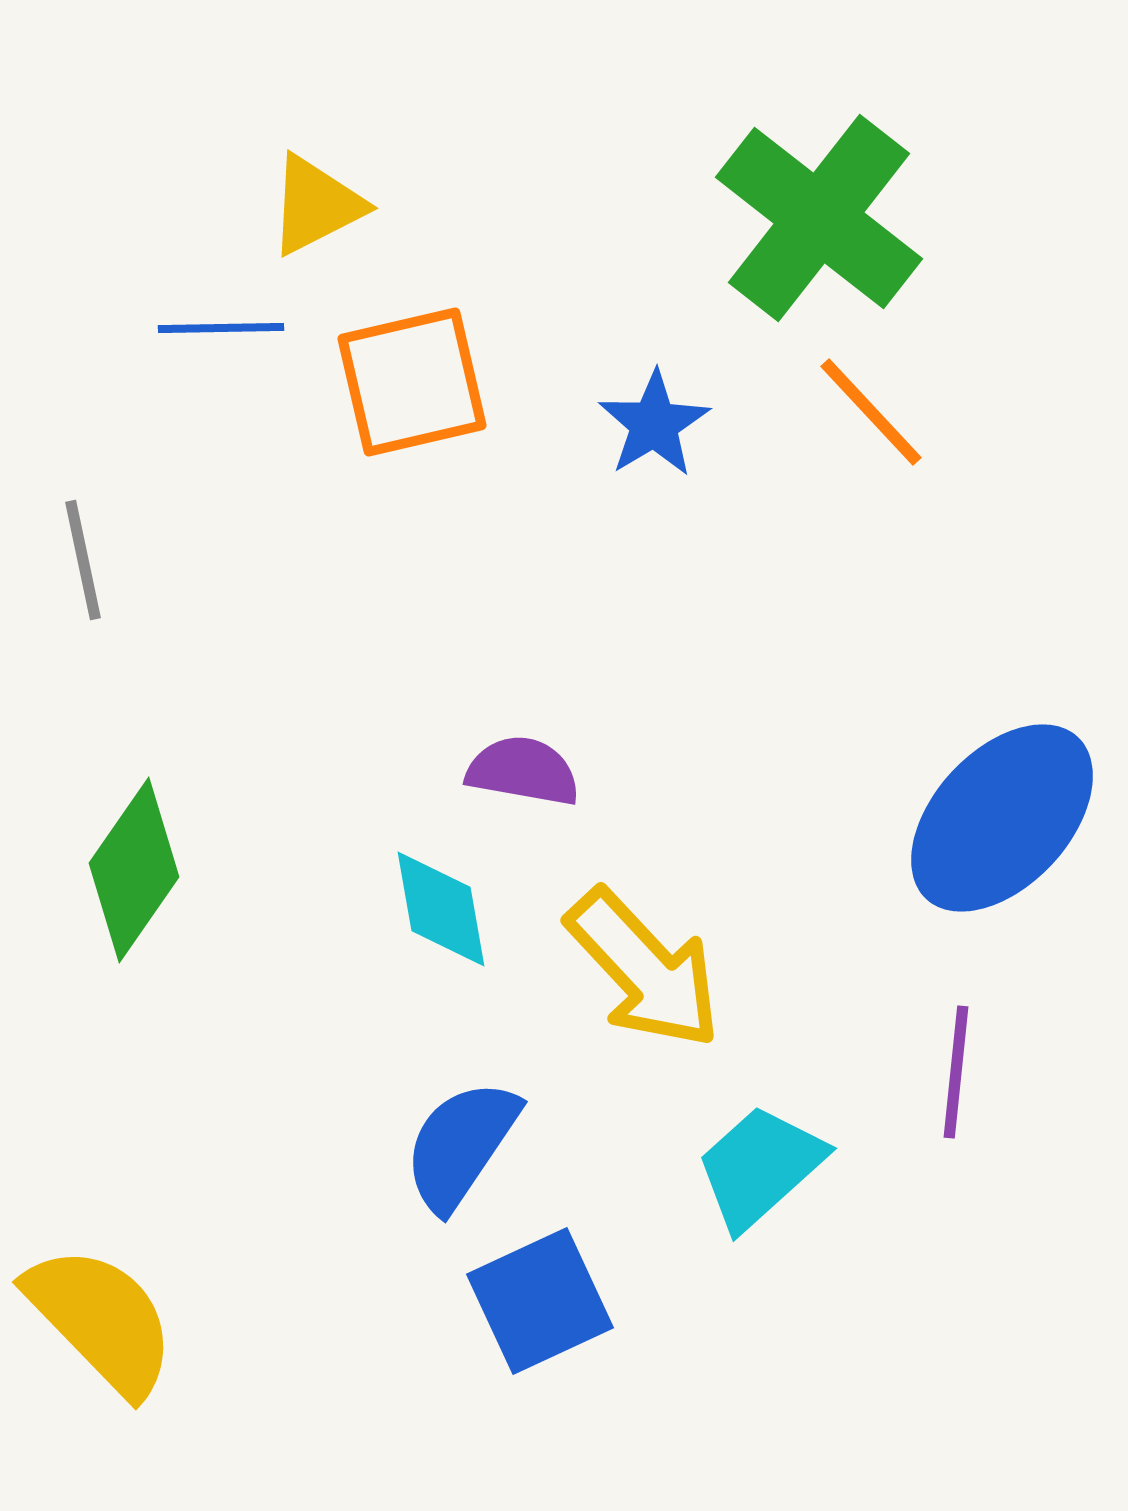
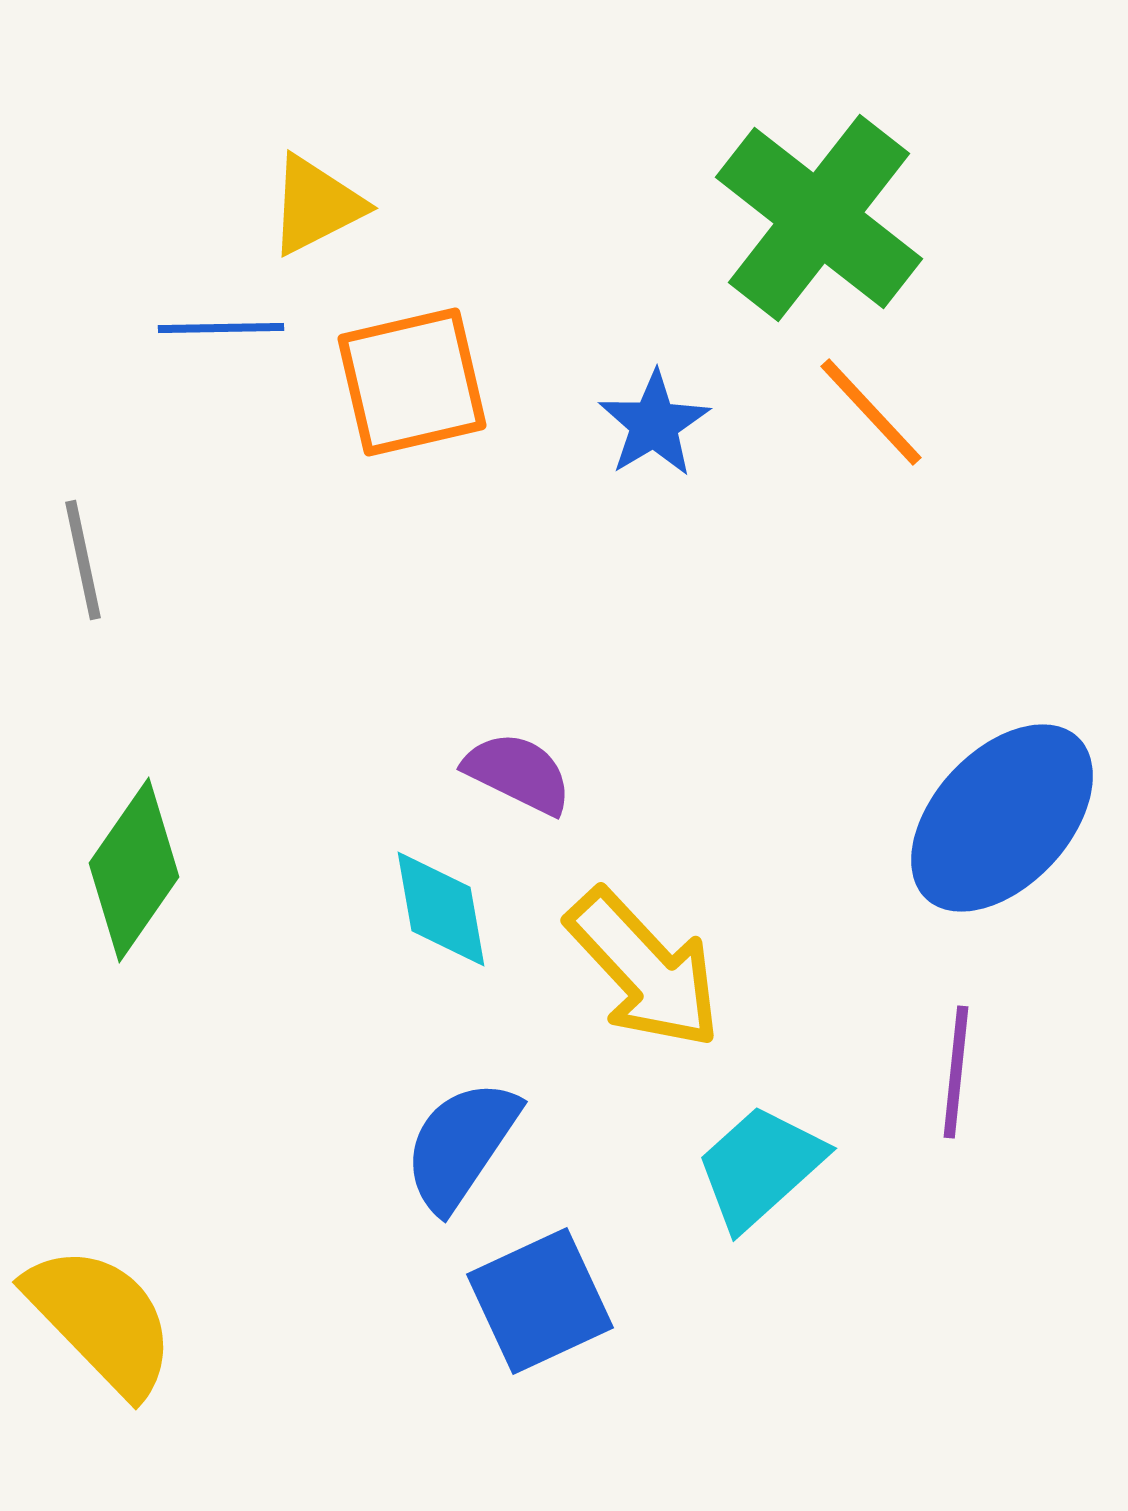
purple semicircle: moved 5 px left, 2 px down; rotated 16 degrees clockwise
